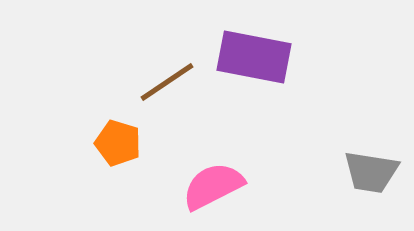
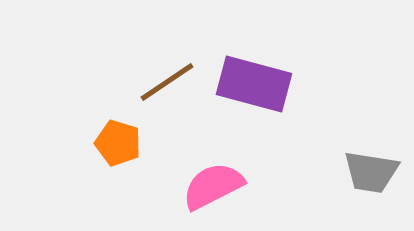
purple rectangle: moved 27 px down; rotated 4 degrees clockwise
